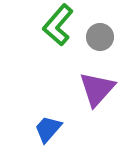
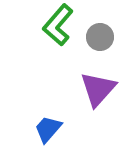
purple triangle: moved 1 px right
